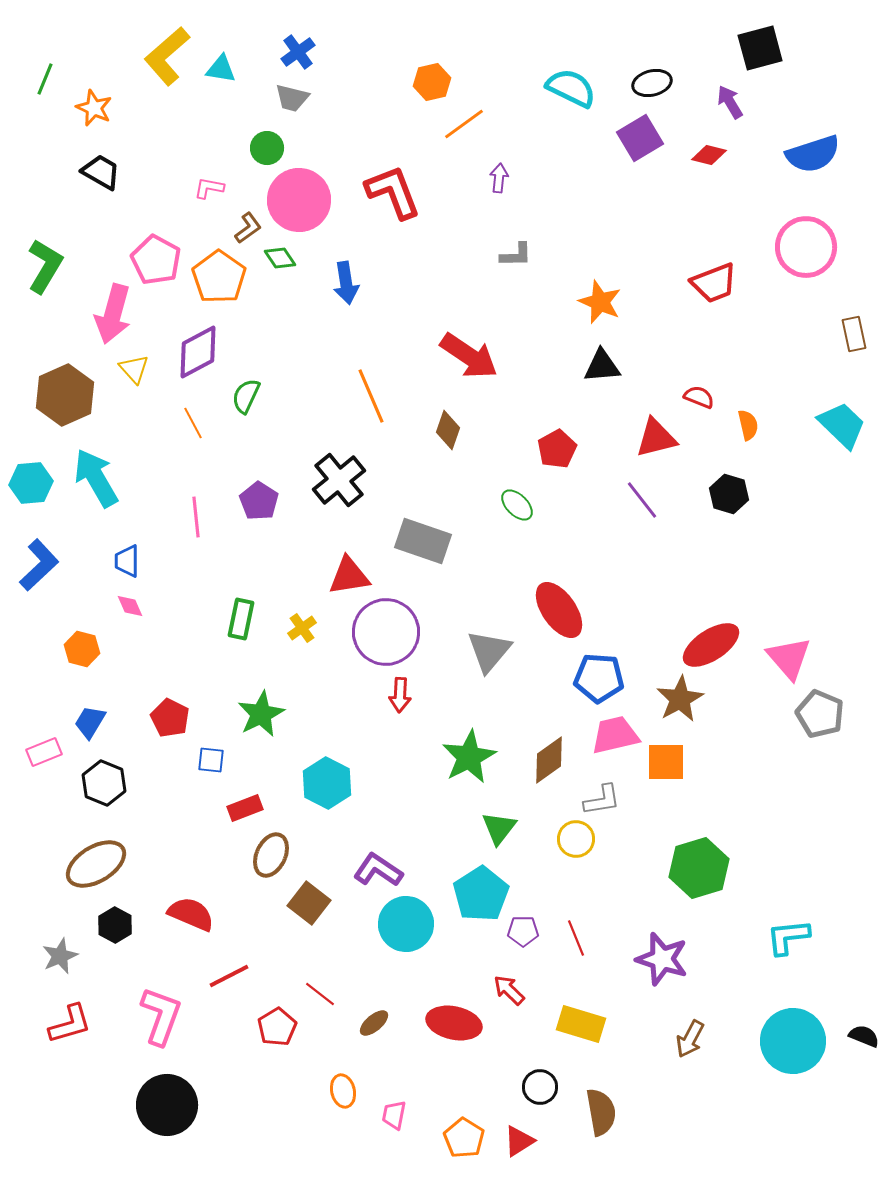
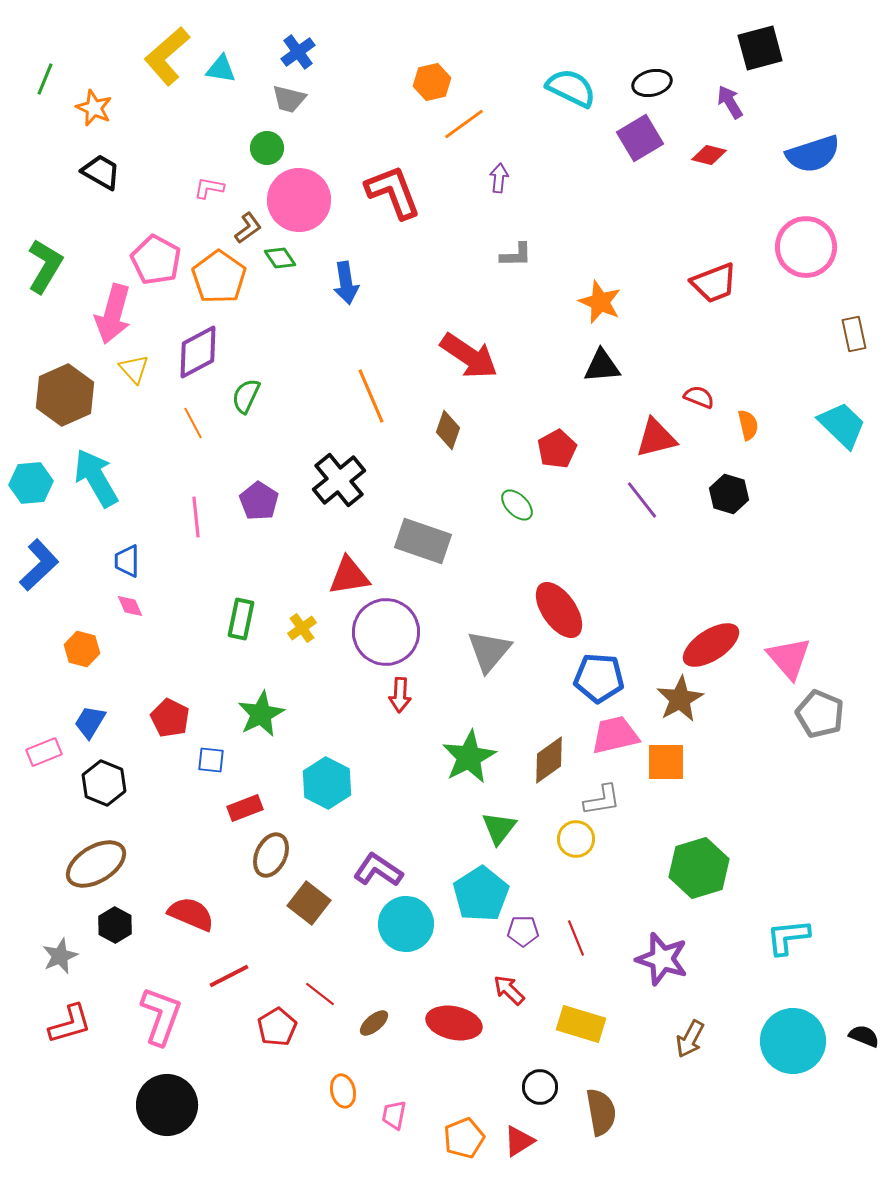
gray trapezoid at (292, 98): moved 3 px left, 1 px down
orange pentagon at (464, 1138): rotated 18 degrees clockwise
